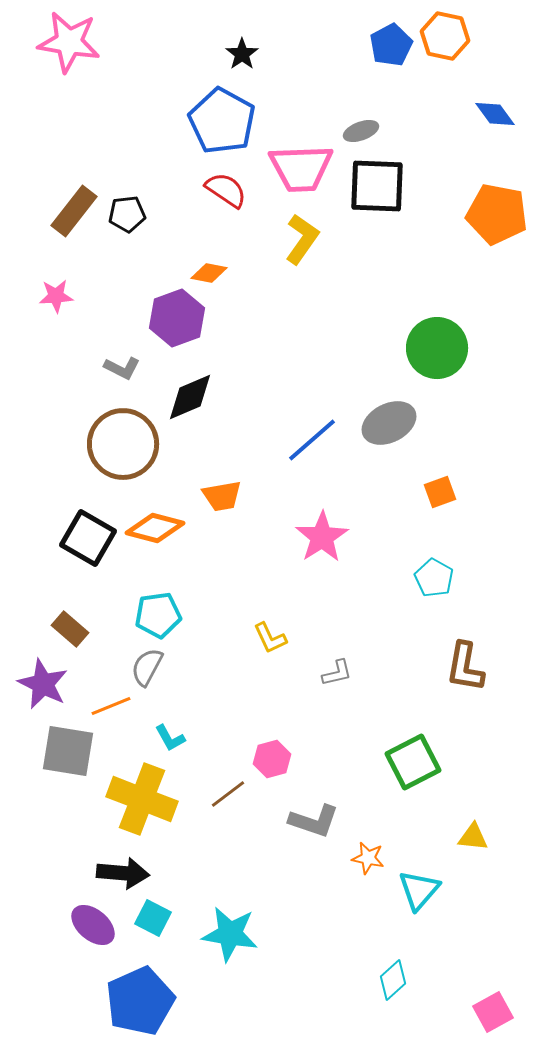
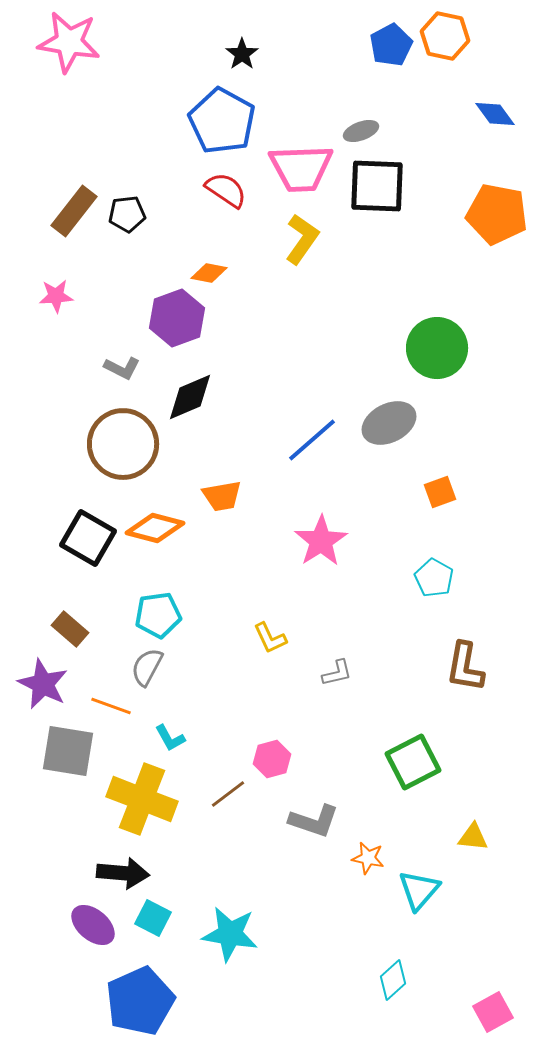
pink star at (322, 537): moved 1 px left, 4 px down
orange line at (111, 706): rotated 42 degrees clockwise
